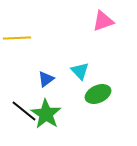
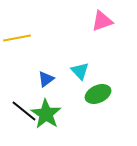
pink triangle: moved 1 px left
yellow line: rotated 8 degrees counterclockwise
